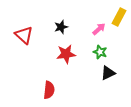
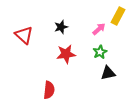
yellow rectangle: moved 1 px left, 1 px up
green star: rotated 24 degrees clockwise
black triangle: rotated 14 degrees clockwise
